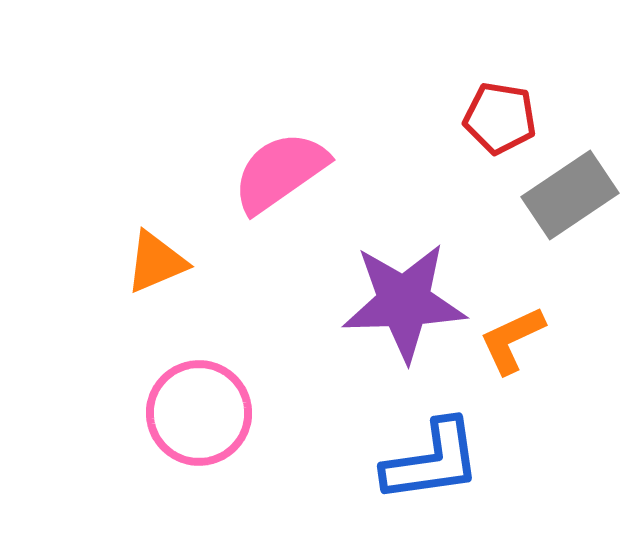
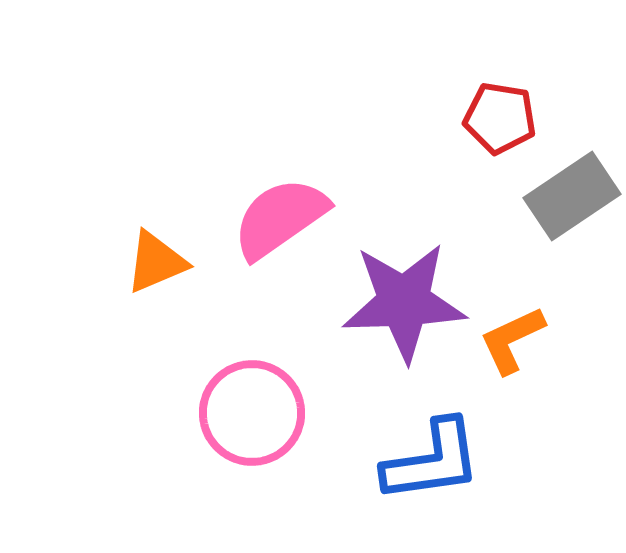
pink semicircle: moved 46 px down
gray rectangle: moved 2 px right, 1 px down
pink circle: moved 53 px right
